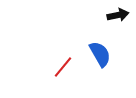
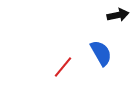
blue semicircle: moved 1 px right, 1 px up
